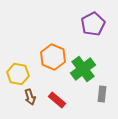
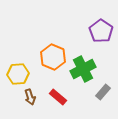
purple pentagon: moved 8 px right, 7 px down; rotated 10 degrees counterclockwise
green cross: rotated 10 degrees clockwise
yellow hexagon: rotated 15 degrees counterclockwise
gray rectangle: moved 1 px right, 2 px up; rotated 35 degrees clockwise
red rectangle: moved 1 px right, 3 px up
